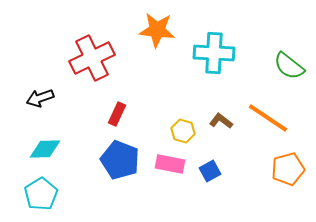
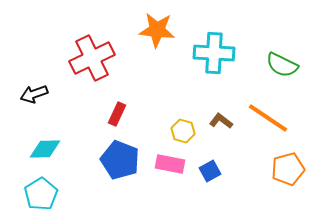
green semicircle: moved 7 px left, 1 px up; rotated 12 degrees counterclockwise
black arrow: moved 6 px left, 4 px up
